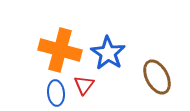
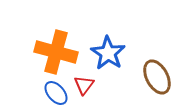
orange cross: moved 4 px left, 2 px down
blue ellipse: rotated 35 degrees counterclockwise
